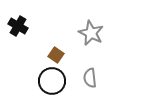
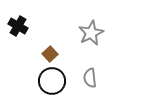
gray star: rotated 20 degrees clockwise
brown square: moved 6 px left, 1 px up; rotated 14 degrees clockwise
